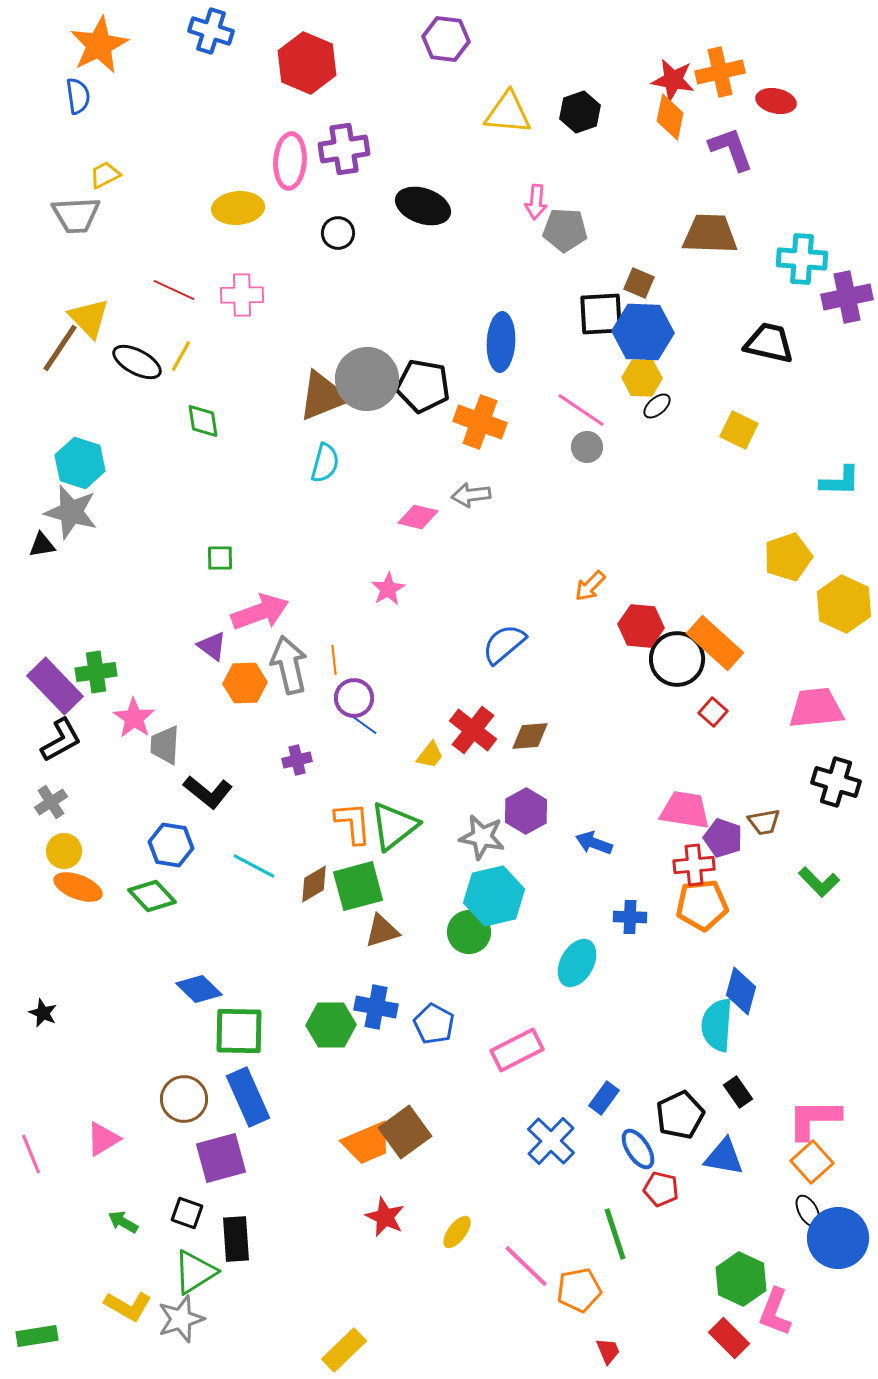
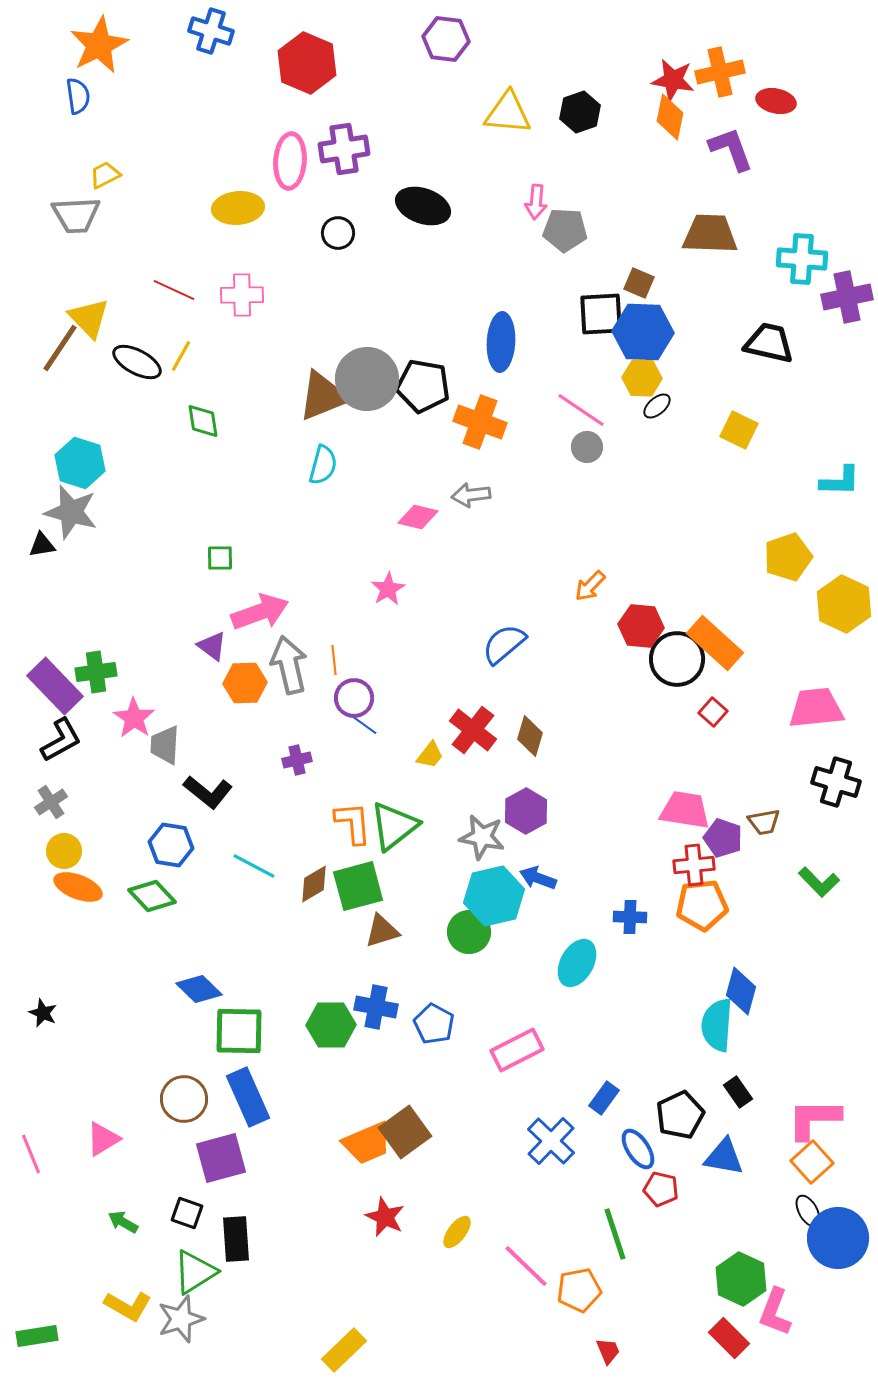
cyan semicircle at (325, 463): moved 2 px left, 2 px down
brown diamond at (530, 736): rotated 69 degrees counterclockwise
blue arrow at (594, 843): moved 56 px left, 35 px down
